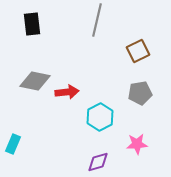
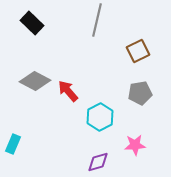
black rectangle: moved 1 px up; rotated 40 degrees counterclockwise
gray diamond: rotated 16 degrees clockwise
red arrow: moved 1 px right, 1 px up; rotated 125 degrees counterclockwise
pink star: moved 2 px left, 1 px down
